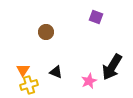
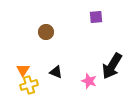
purple square: rotated 24 degrees counterclockwise
black arrow: moved 1 px up
pink star: rotated 28 degrees counterclockwise
